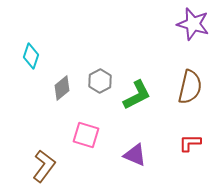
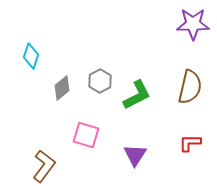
purple star: rotated 16 degrees counterclockwise
purple triangle: rotated 40 degrees clockwise
